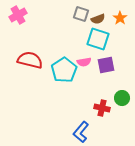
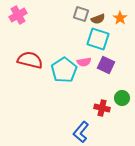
purple square: rotated 36 degrees clockwise
